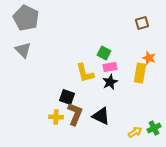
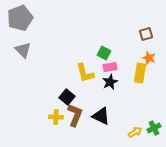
gray pentagon: moved 6 px left; rotated 25 degrees clockwise
brown square: moved 4 px right, 11 px down
black square: rotated 21 degrees clockwise
brown L-shape: moved 1 px down
